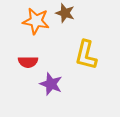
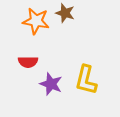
yellow L-shape: moved 25 px down
